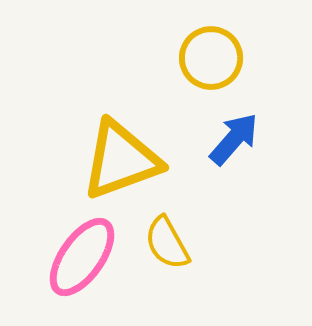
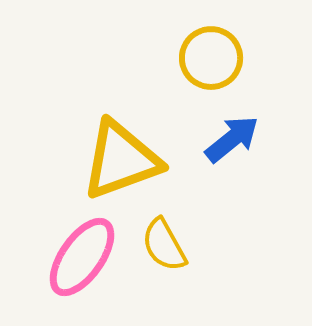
blue arrow: moved 2 px left; rotated 10 degrees clockwise
yellow semicircle: moved 3 px left, 2 px down
